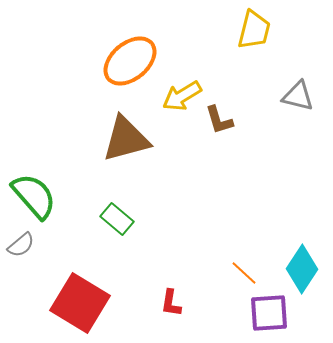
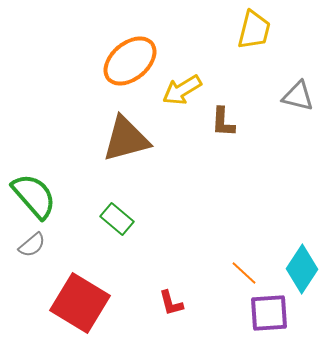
yellow arrow: moved 6 px up
brown L-shape: moved 4 px right, 2 px down; rotated 20 degrees clockwise
gray semicircle: moved 11 px right
red L-shape: rotated 24 degrees counterclockwise
